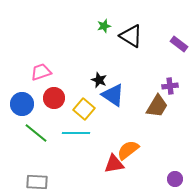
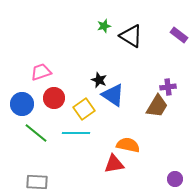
purple rectangle: moved 9 px up
purple cross: moved 2 px left, 1 px down
yellow square: rotated 15 degrees clockwise
orange semicircle: moved 5 px up; rotated 50 degrees clockwise
